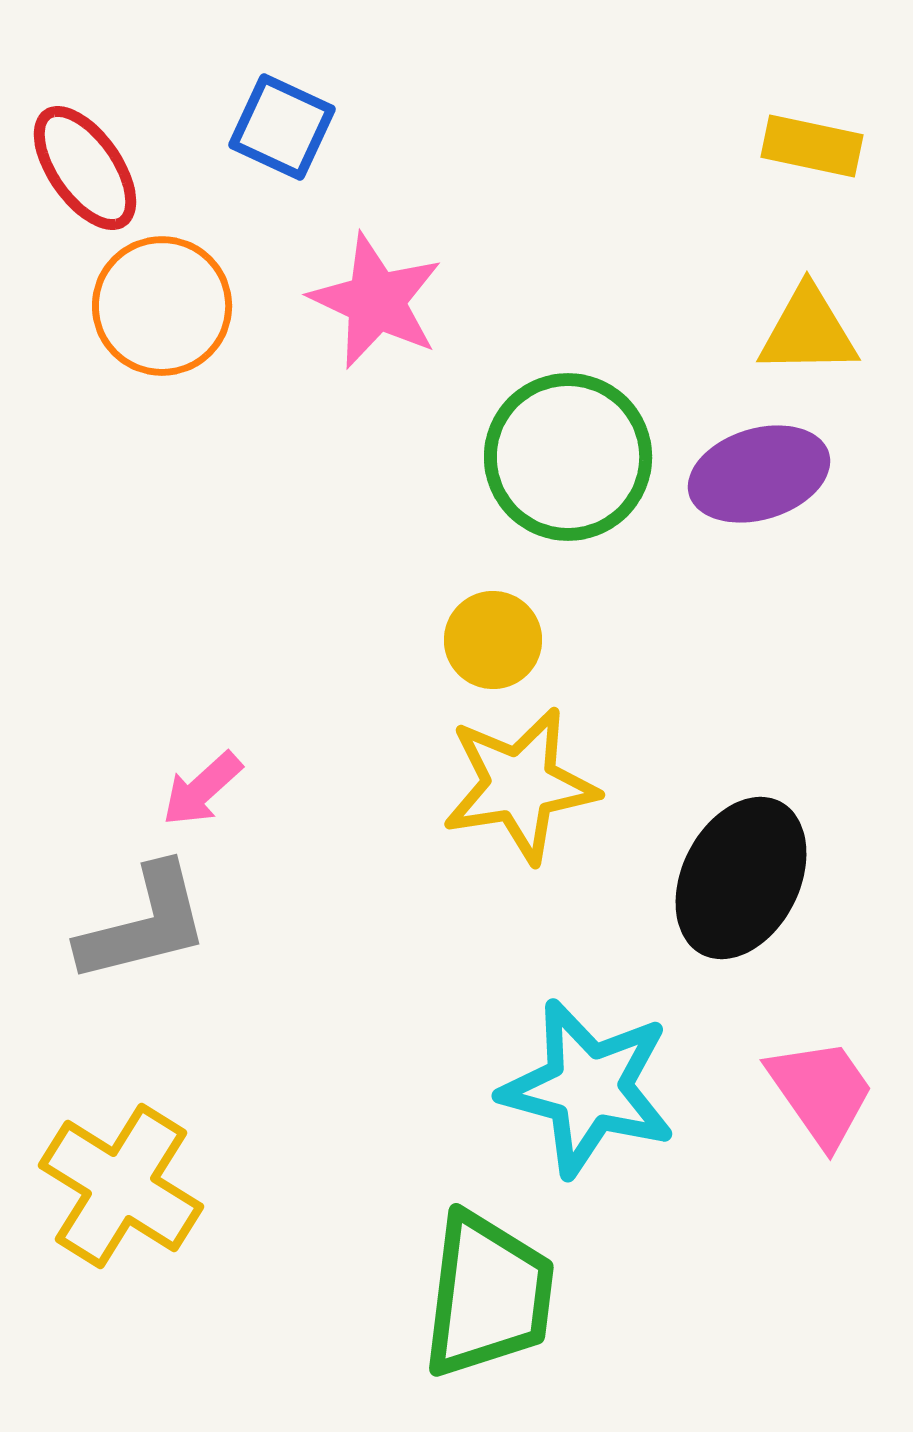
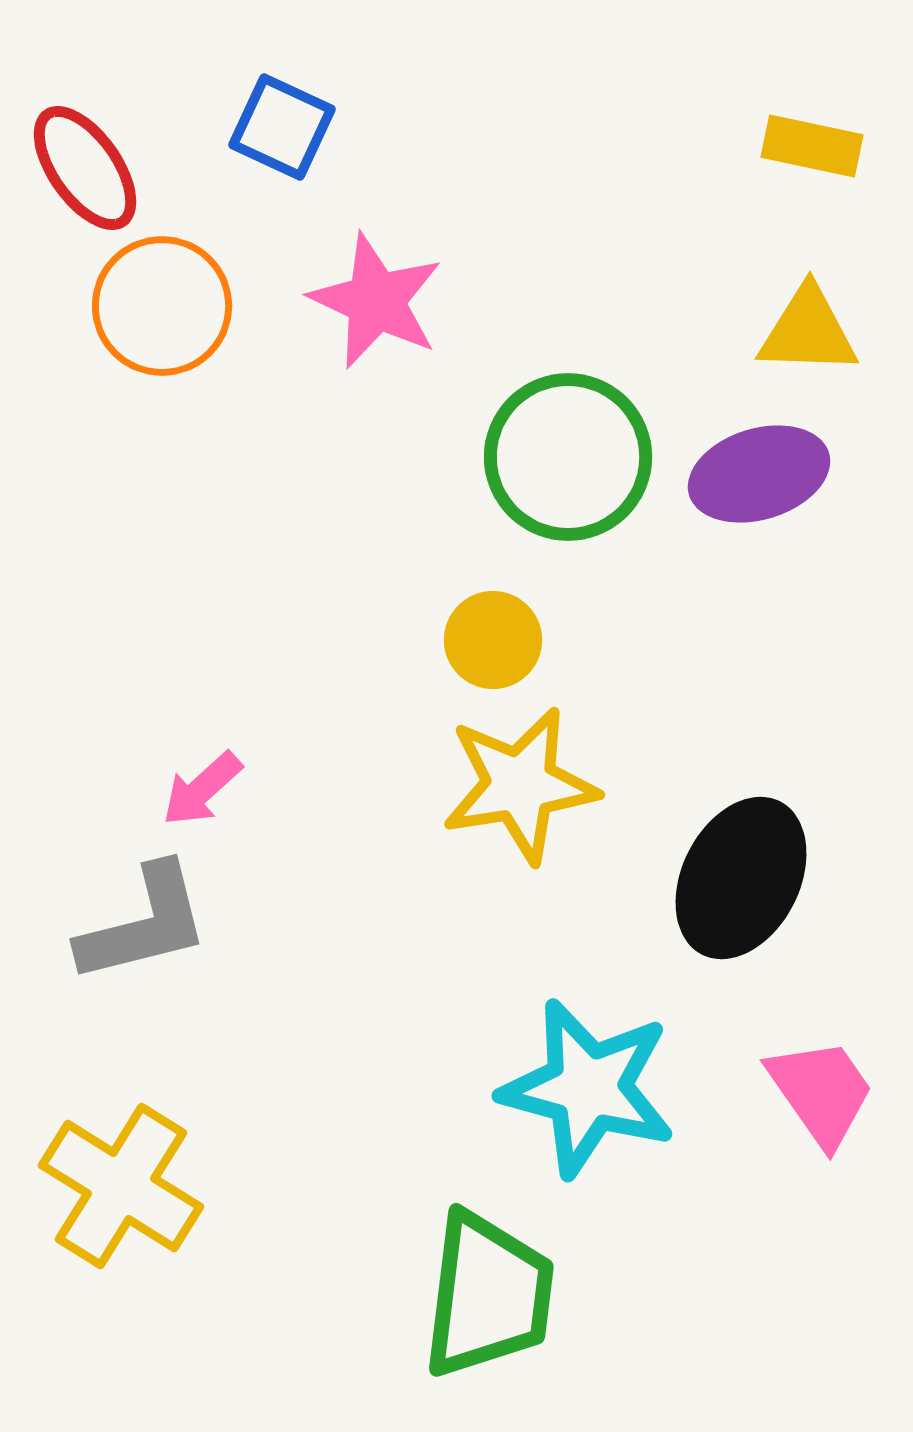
yellow triangle: rotated 3 degrees clockwise
